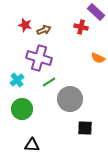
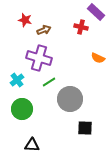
red star: moved 5 px up
